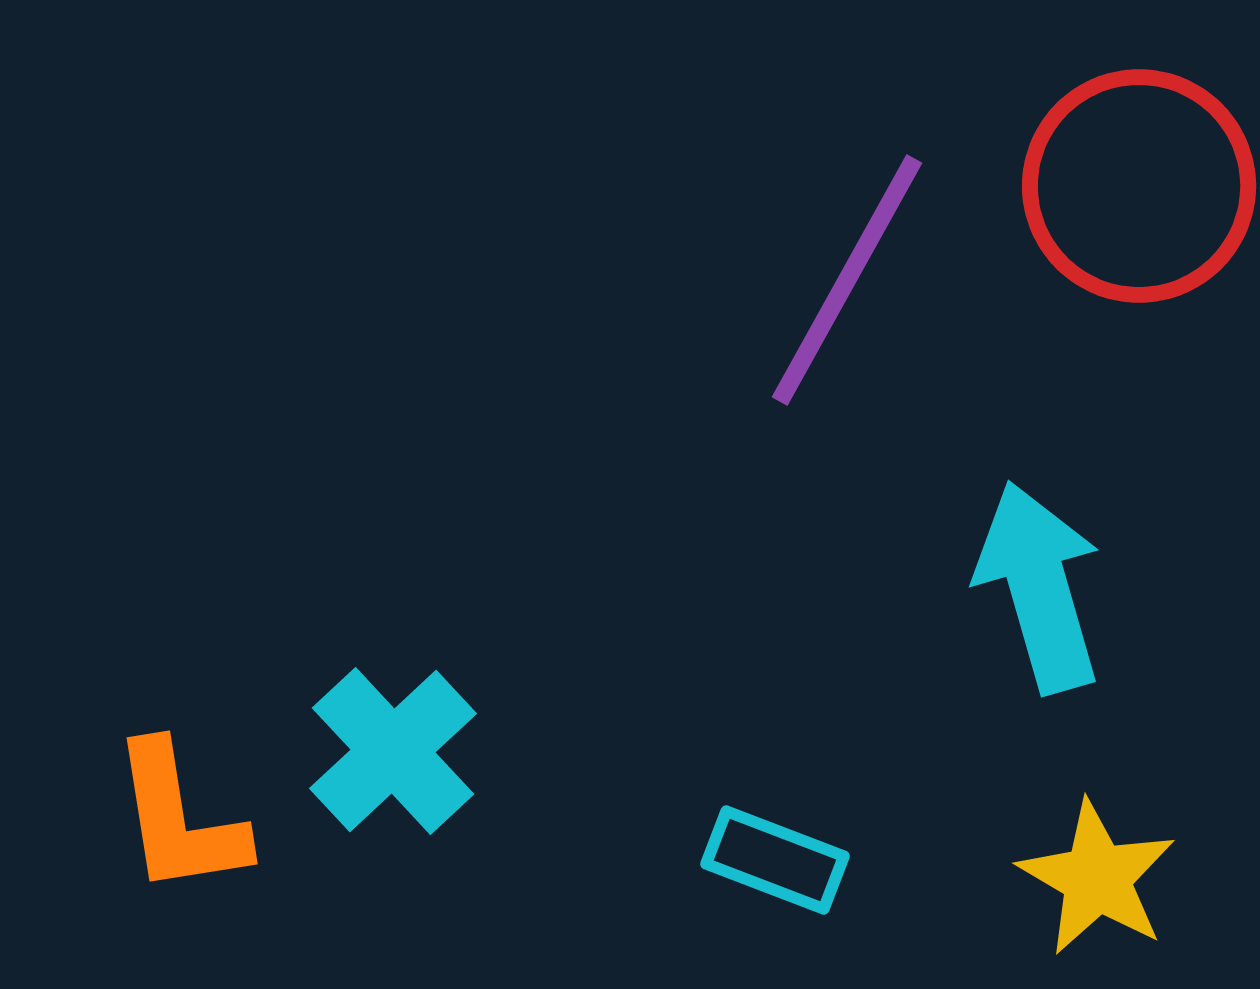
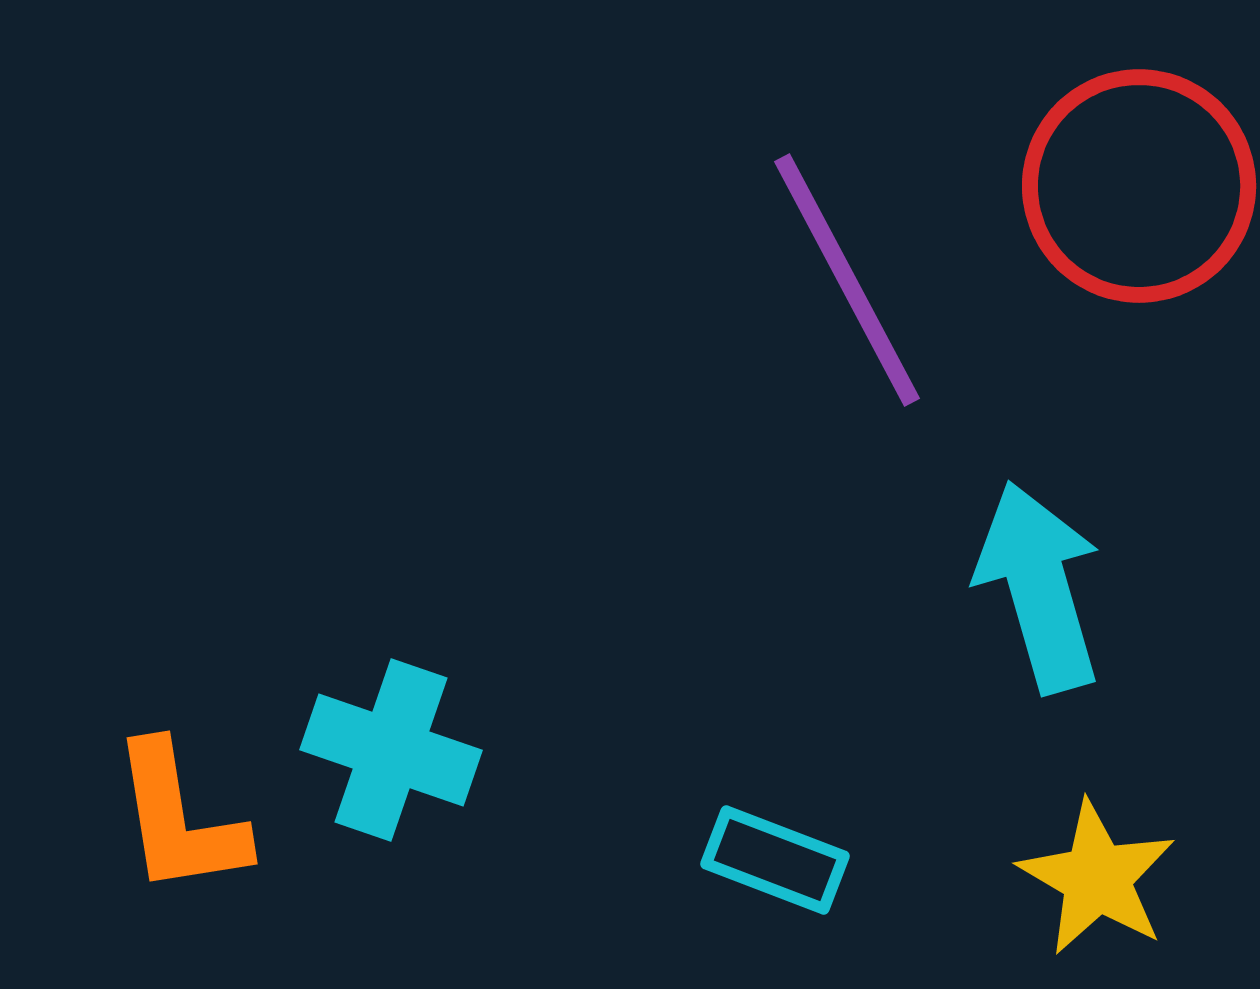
purple line: rotated 57 degrees counterclockwise
cyan cross: moved 2 px left, 1 px up; rotated 28 degrees counterclockwise
